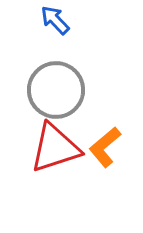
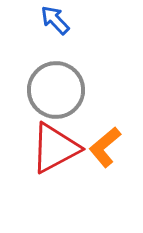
red triangle: rotated 10 degrees counterclockwise
